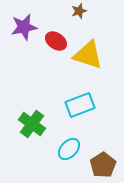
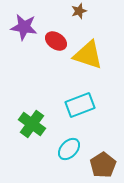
purple star: rotated 20 degrees clockwise
